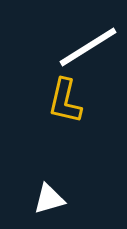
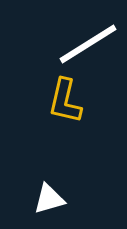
white line: moved 3 px up
